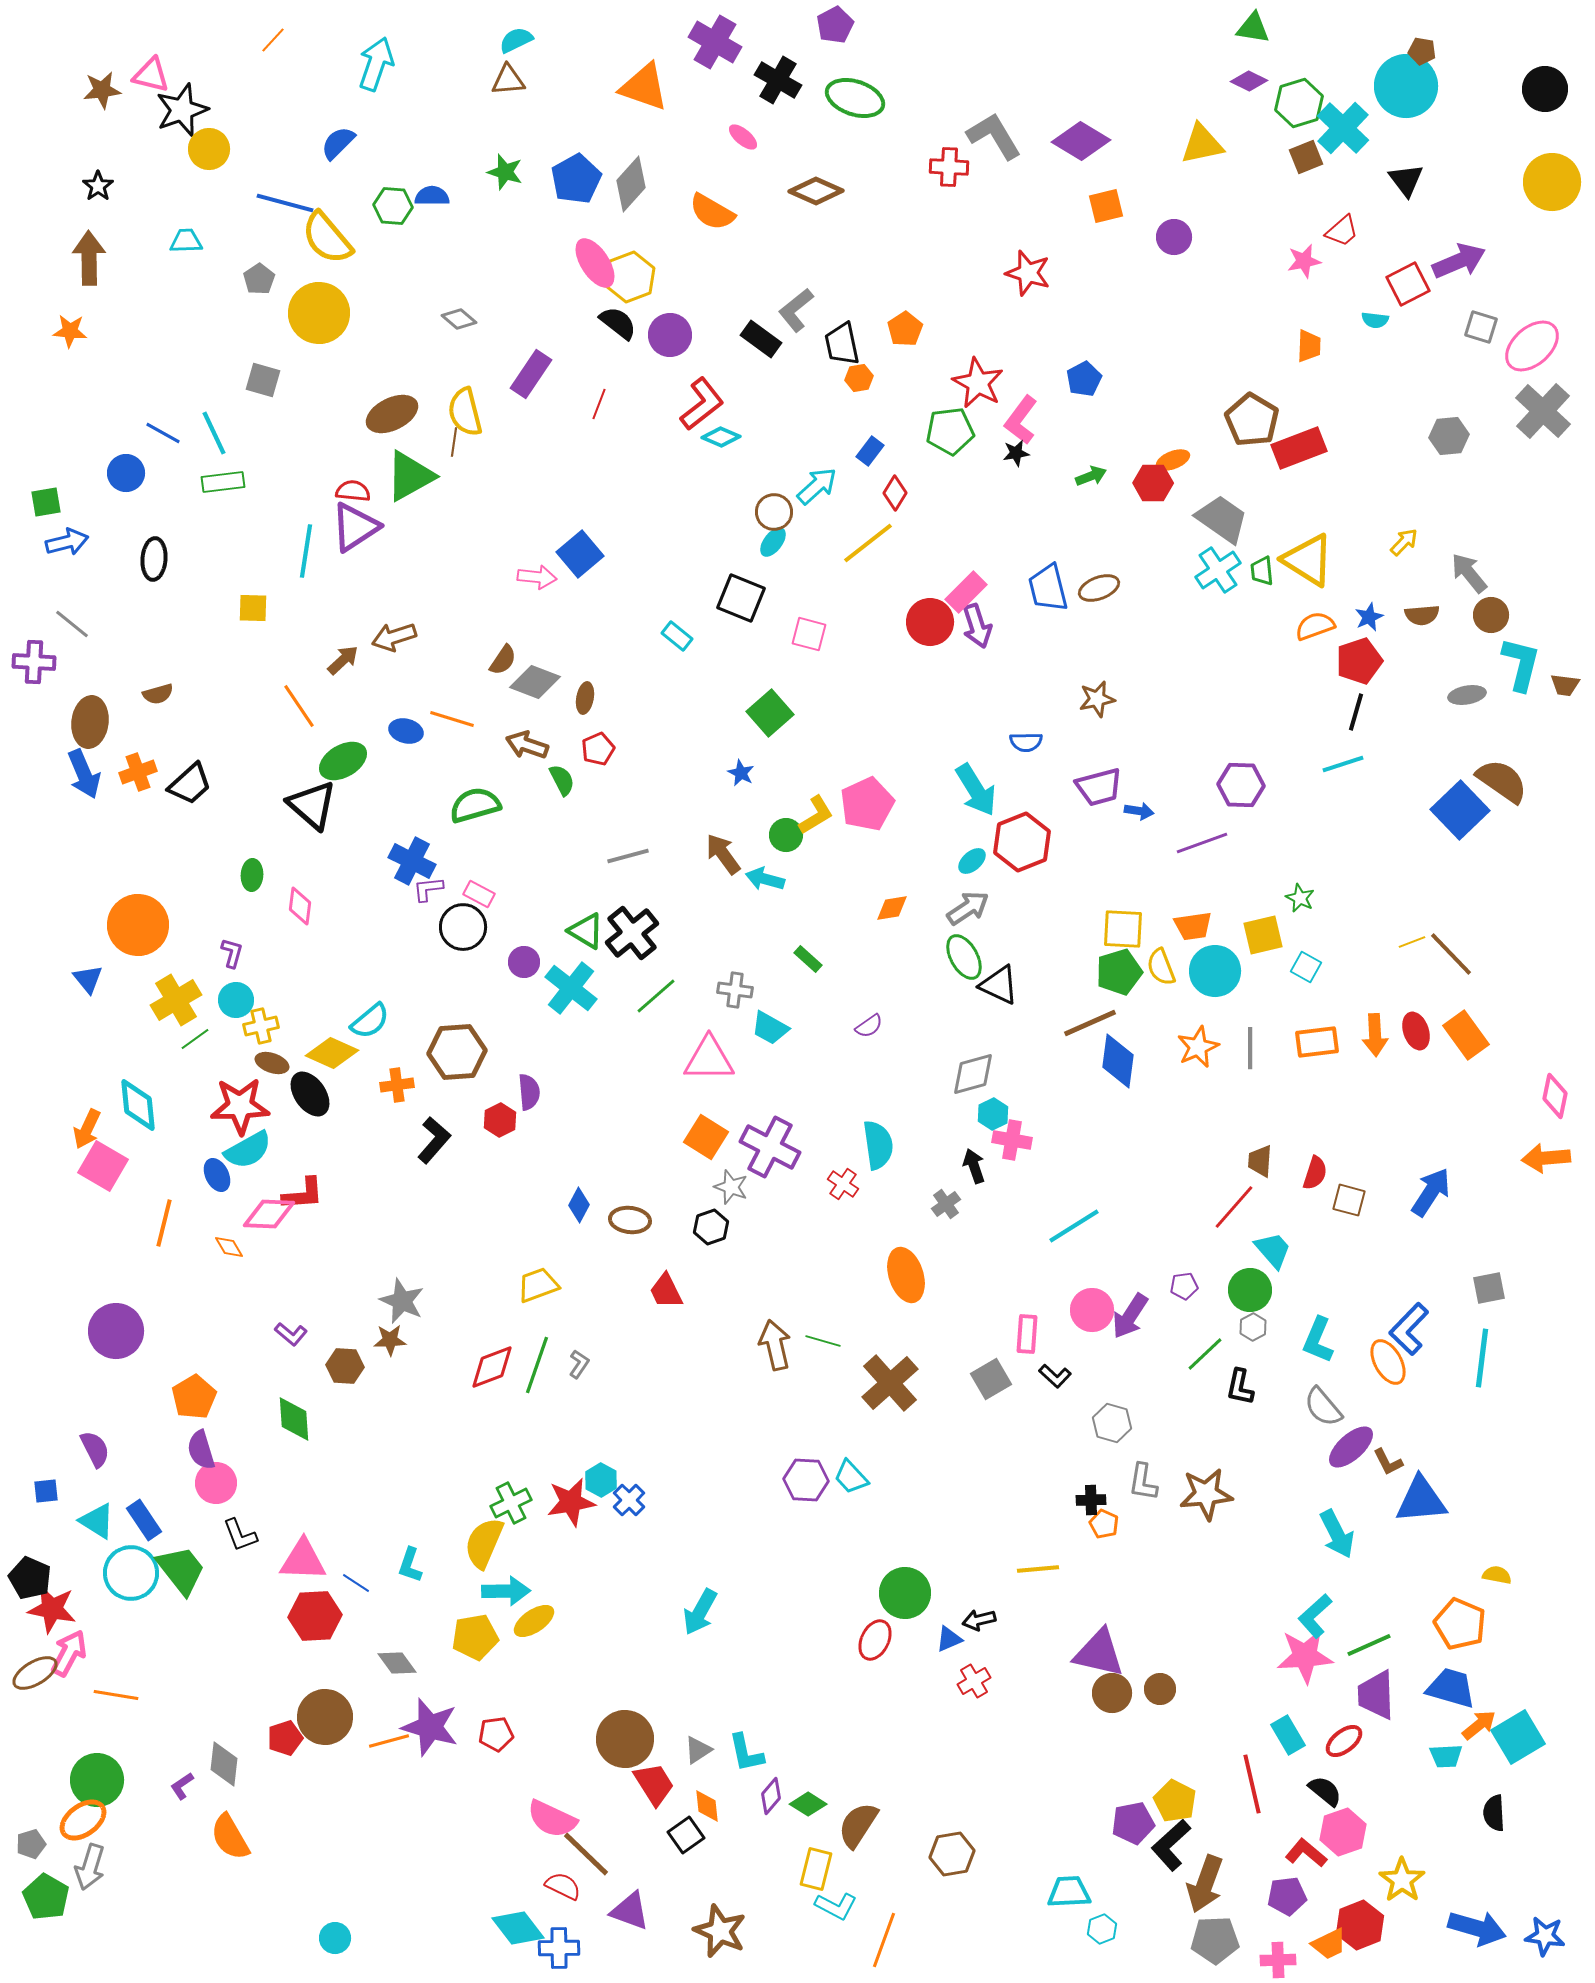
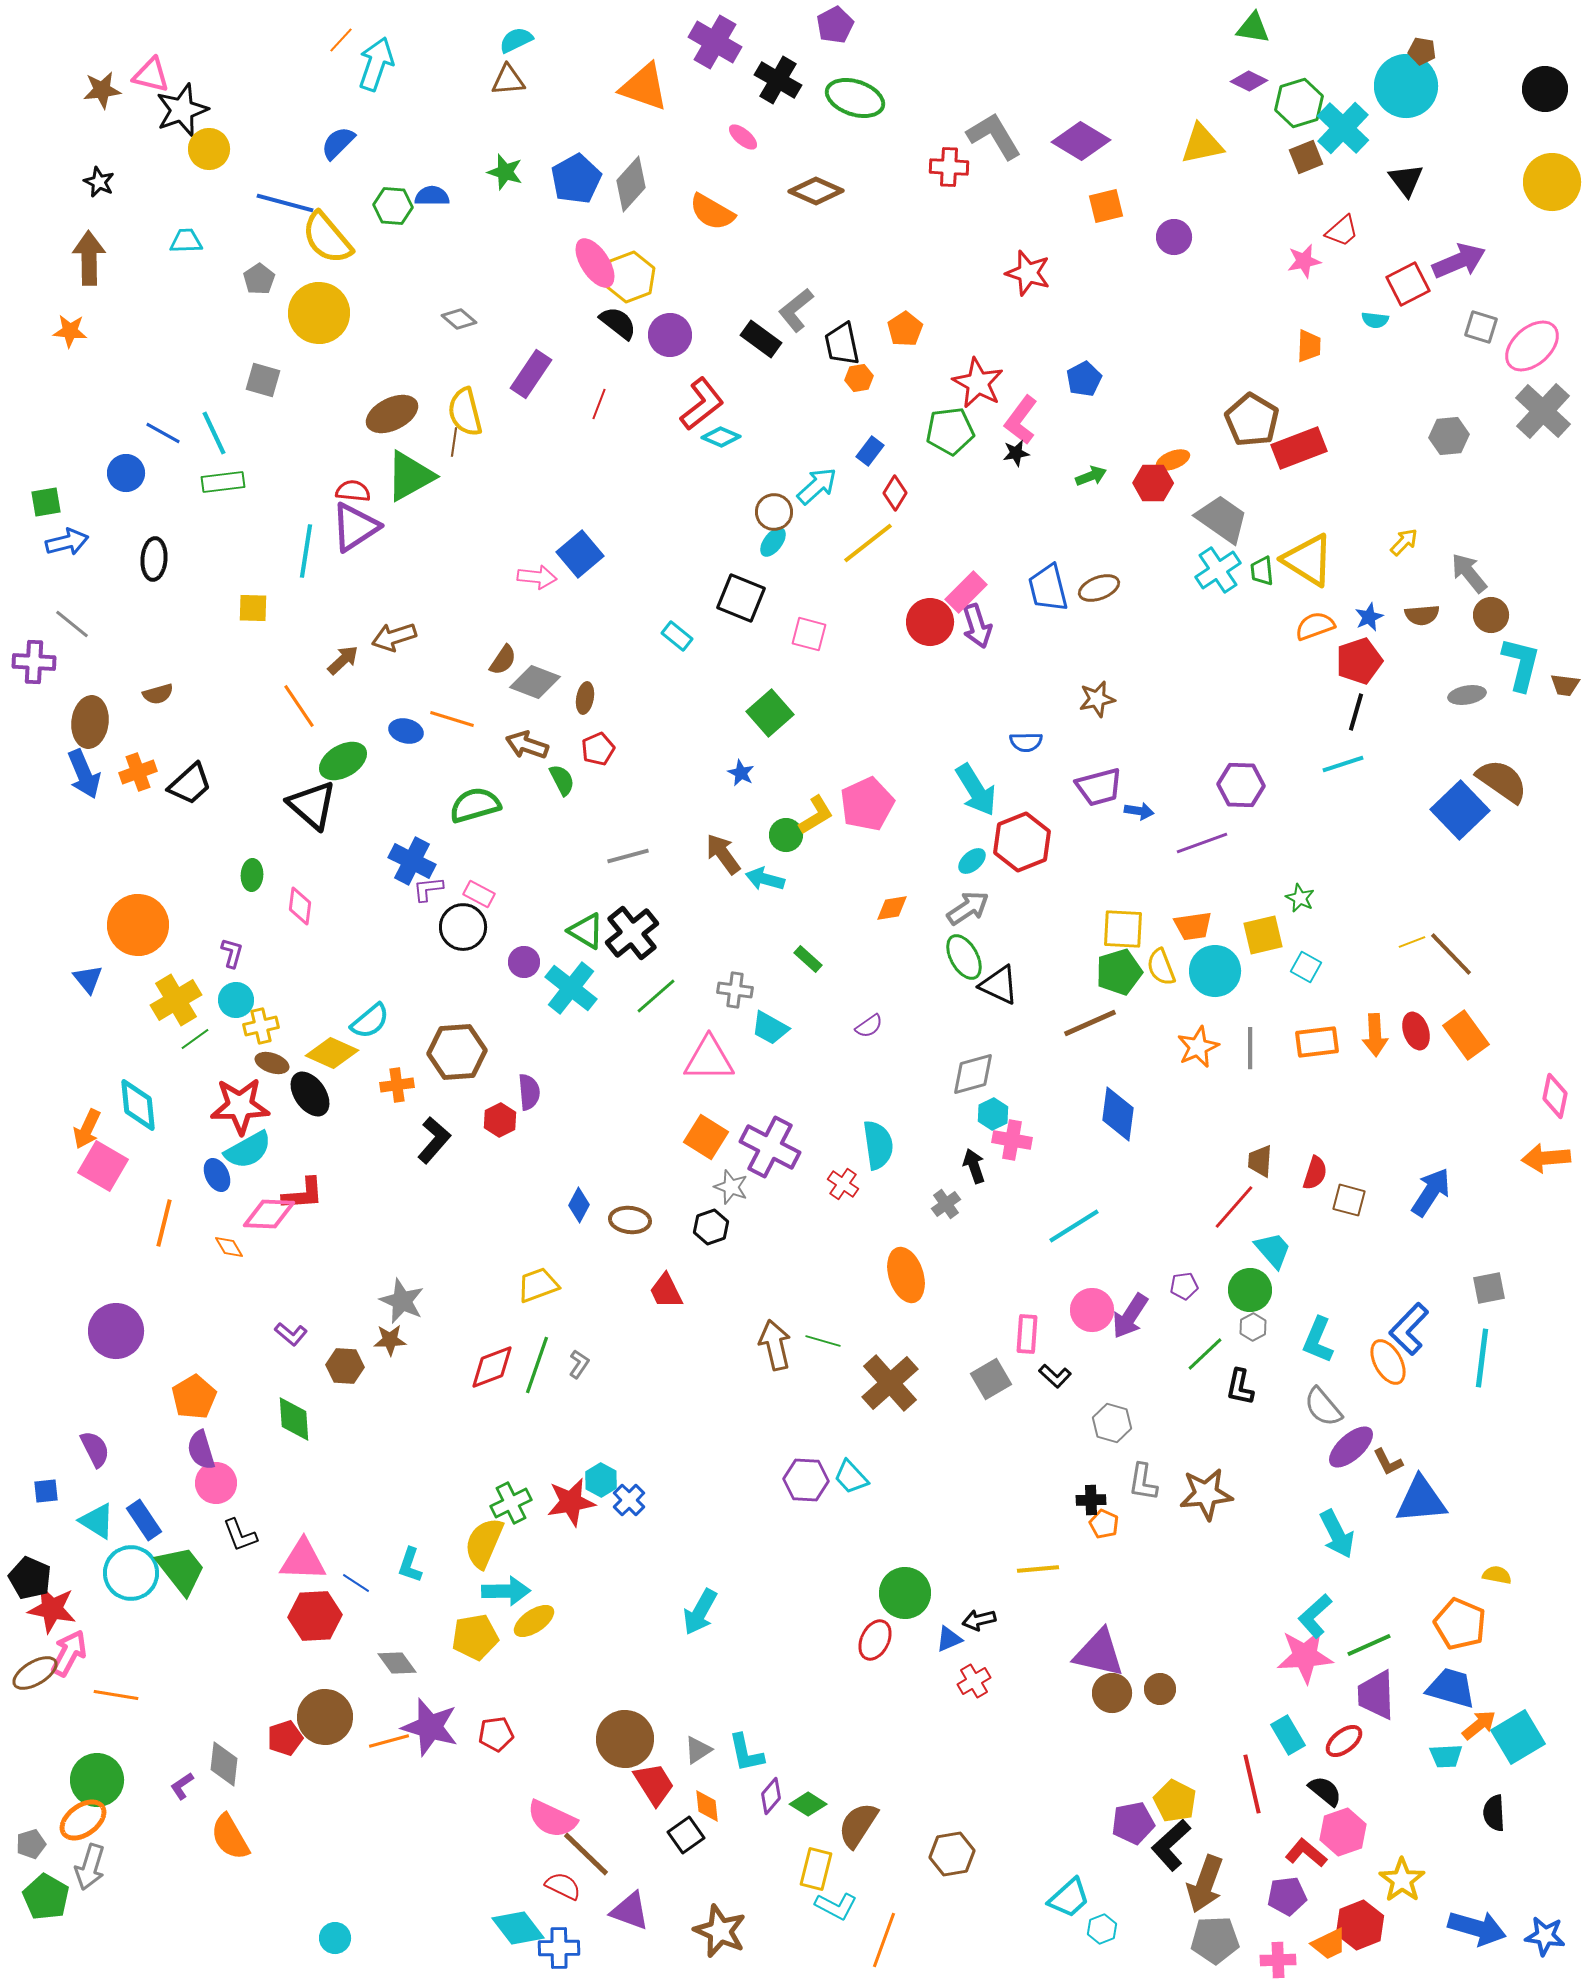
orange line at (273, 40): moved 68 px right
black star at (98, 186): moved 1 px right, 4 px up; rotated 12 degrees counterclockwise
blue diamond at (1118, 1061): moved 53 px down
cyan trapezoid at (1069, 1892): moved 6 px down; rotated 141 degrees clockwise
